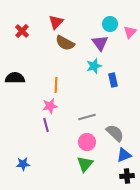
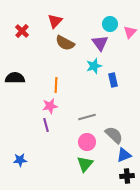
red triangle: moved 1 px left, 1 px up
gray semicircle: moved 1 px left, 2 px down
blue star: moved 3 px left, 4 px up
